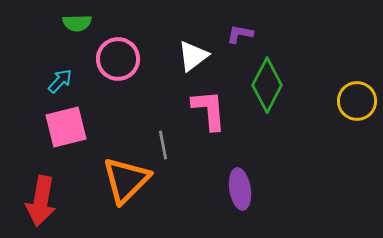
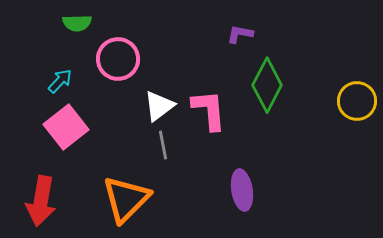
white triangle: moved 34 px left, 50 px down
pink square: rotated 24 degrees counterclockwise
orange triangle: moved 19 px down
purple ellipse: moved 2 px right, 1 px down
